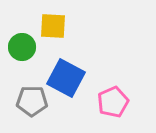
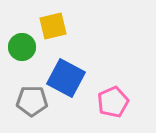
yellow square: rotated 16 degrees counterclockwise
